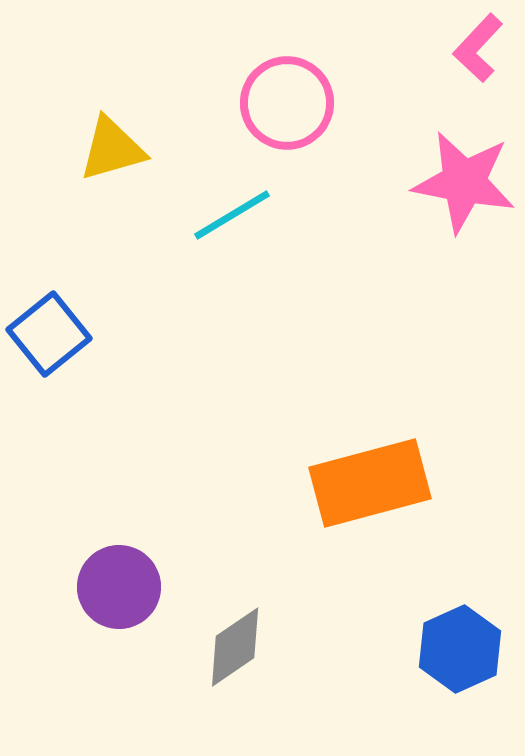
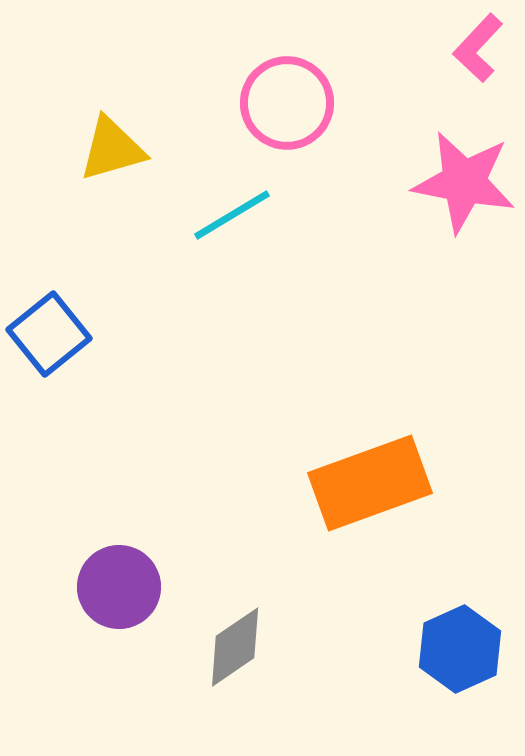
orange rectangle: rotated 5 degrees counterclockwise
